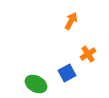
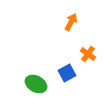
orange arrow: moved 1 px down
orange cross: rotated 21 degrees counterclockwise
